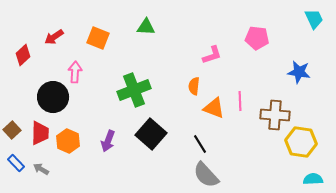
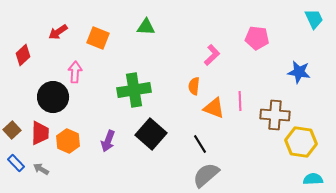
red arrow: moved 4 px right, 5 px up
pink L-shape: rotated 25 degrees counterclockwise
green cross: rotated 12 degrees clockwise
gray semicircle: rotated 92 degrees clockwise
